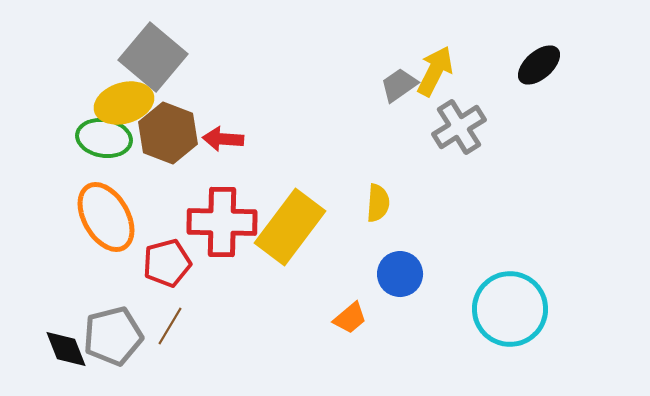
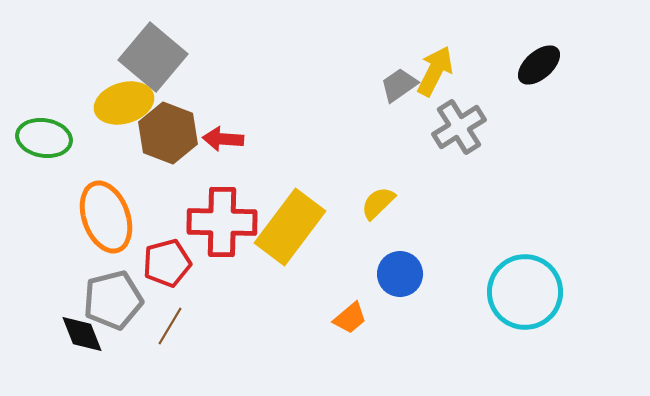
green ellipse: moved 60 px left
yellow semicircle: rotated 138 degrees counterclockwise
orange ellipse: rotated 10 degrees clockwise
cyan circle: moved 15 px right, 17 px up
gray pentagon: moved 36 px up
black diamond: moved 16 px right, 15 px up
